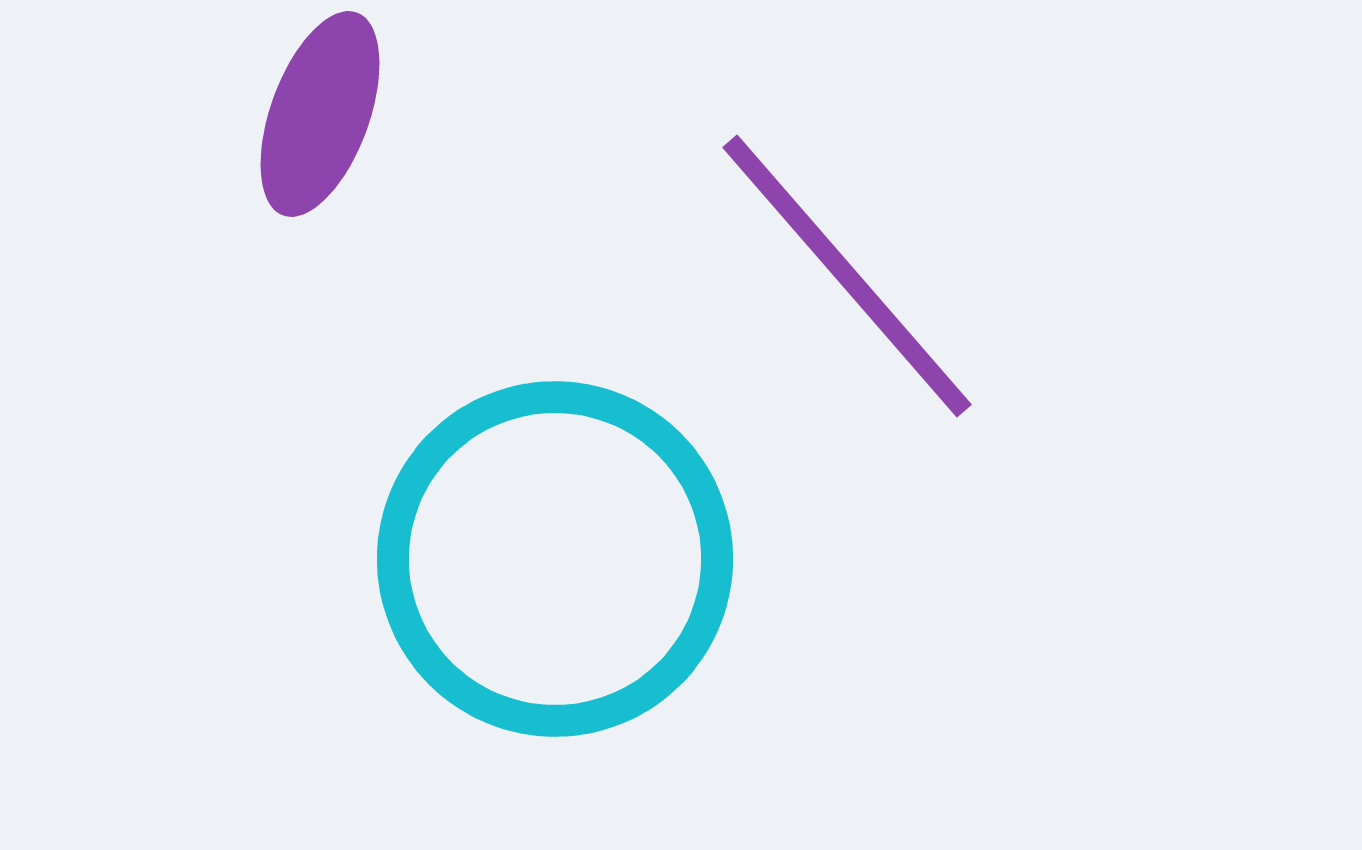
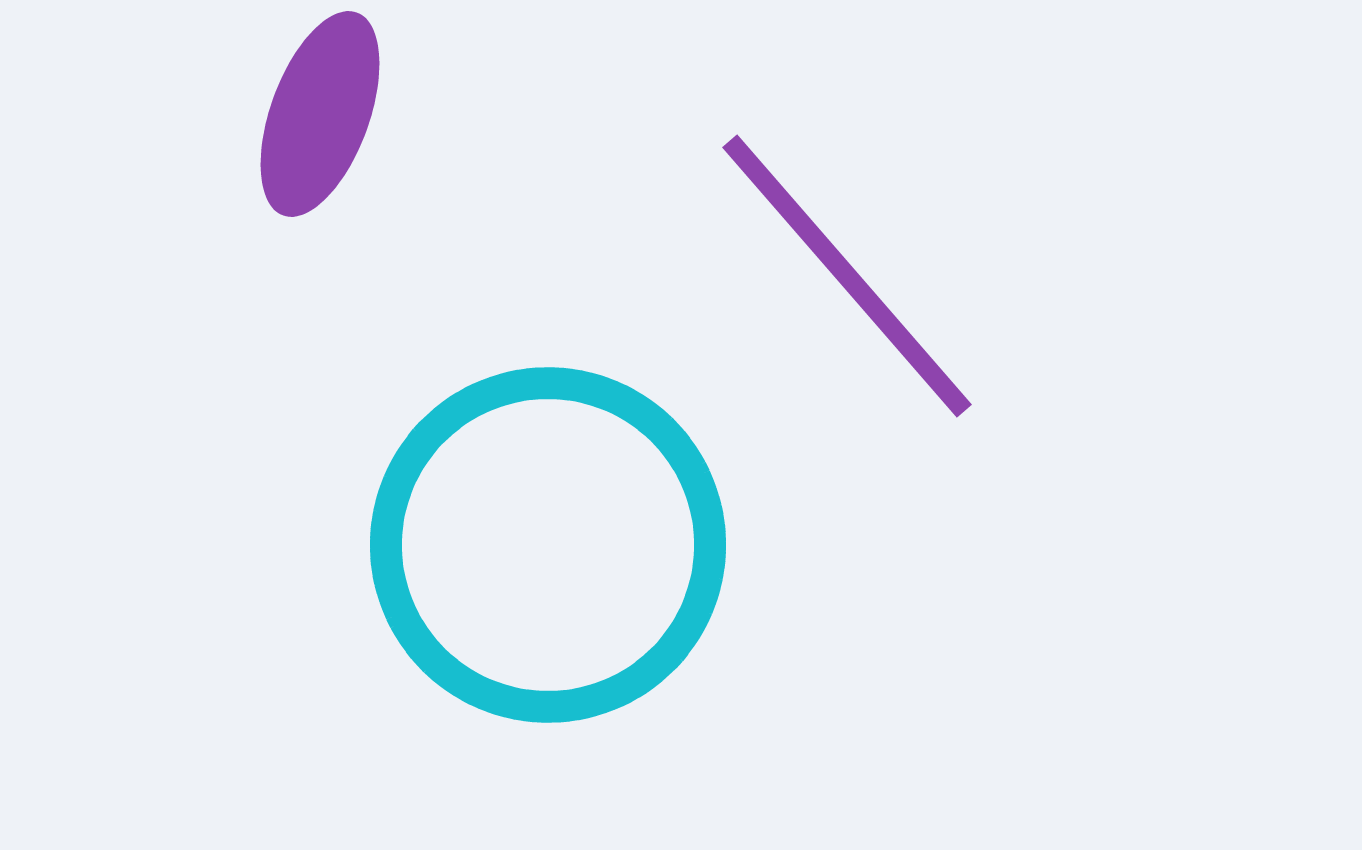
cyan circle: moved 7 px left, 14 px up
